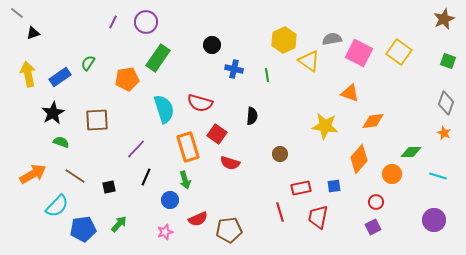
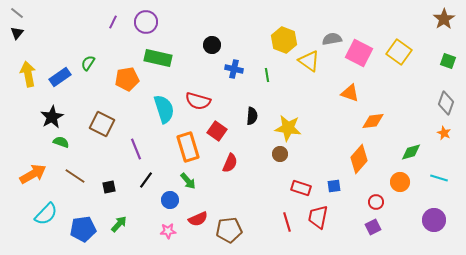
brown star at (444, 19): rotated 10 degrees counterclockwise
black triangle at (33, 33): moved 16 px left; rotated 32 degrees counterclockwise
yellow hexagon at (284, 40): rotated 15 degrees counterclockwise
green rectangle at (158, 58): rotated 68 degrees clockwise
red semicircle at (200, 103): moved 2 px left, 2 px up
black star at (53, 113): moved 1 px left, 4 px down
brown square at (97, 120): moved 5 px right, 4 px down; rotated 30 degrees clockwise
yellow star at (325, 126): moved 37 px left, 2 px down
red square at (217, 134): moved 3 px up
purple line at (136, 149): rotated 65 degrees counterclockwise
green diamond at (411, 152): rotated 15 degrees counterclockwise
red semicircle at (230, 163): rotated 84 degrees counterclockwise
orange circle at (392, 174): moved 8 px right, 8 px down
cyan line at (438, 176): moved 1 px right, 2 px down
black line at (146, 177): moved 3 px down; rotated 12 degrees clockwise
green arrow at (185, 180): moved 3 px right, 1 px down; rotated 24 degrees counterclockwise
red rectangle at (301, 188): rotated 30 degrees clockwise
cyan semicircle at (57, 206): moved 11 px left, 8 px down
red line at (280, 212): moved 7 px right, 10 px down
pink star at (165, 232): moved 3 px right, 1 px up; rotated 14 degrees clockwise
